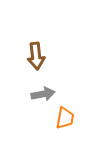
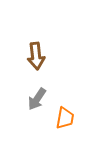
gray arrow: moved 6 px left, 5 px down; rotated 135 degrees clockwise
